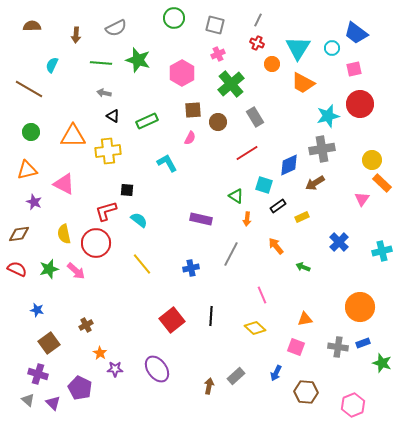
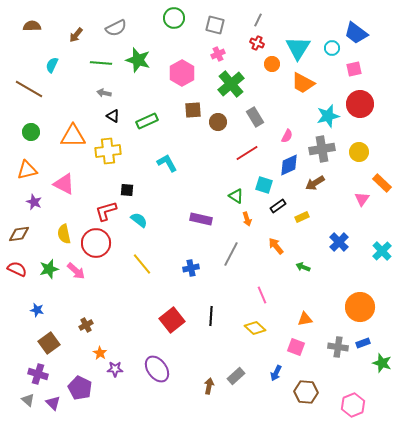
brown arrow at (76, 35): rotated 35 degrees clockwise
pink semicircle at (190, 138): moved 97 px right, 2 px up
yellow circle at (372, 160): moved 13 px left, 8 px up
orange arrow at (247, 219): rotated 24 degrees counterclockwise
cyan cross at (382, 251): rotated 30 degrees counterclockwise
